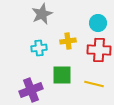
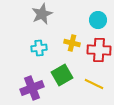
cyan circle: moved 3 px up
yellow cross: moved 4 px right, 2 px down; rotated 21 degrees clockwise
green square: rotated 30 degrees counterclockwise
yellow line: rotated 12 degrees clockwise
purple cross: moved 1 px right, 2 px up
